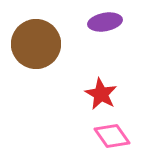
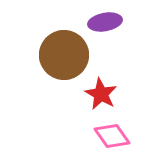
brown circle: moved 28 px right, 11 px down
